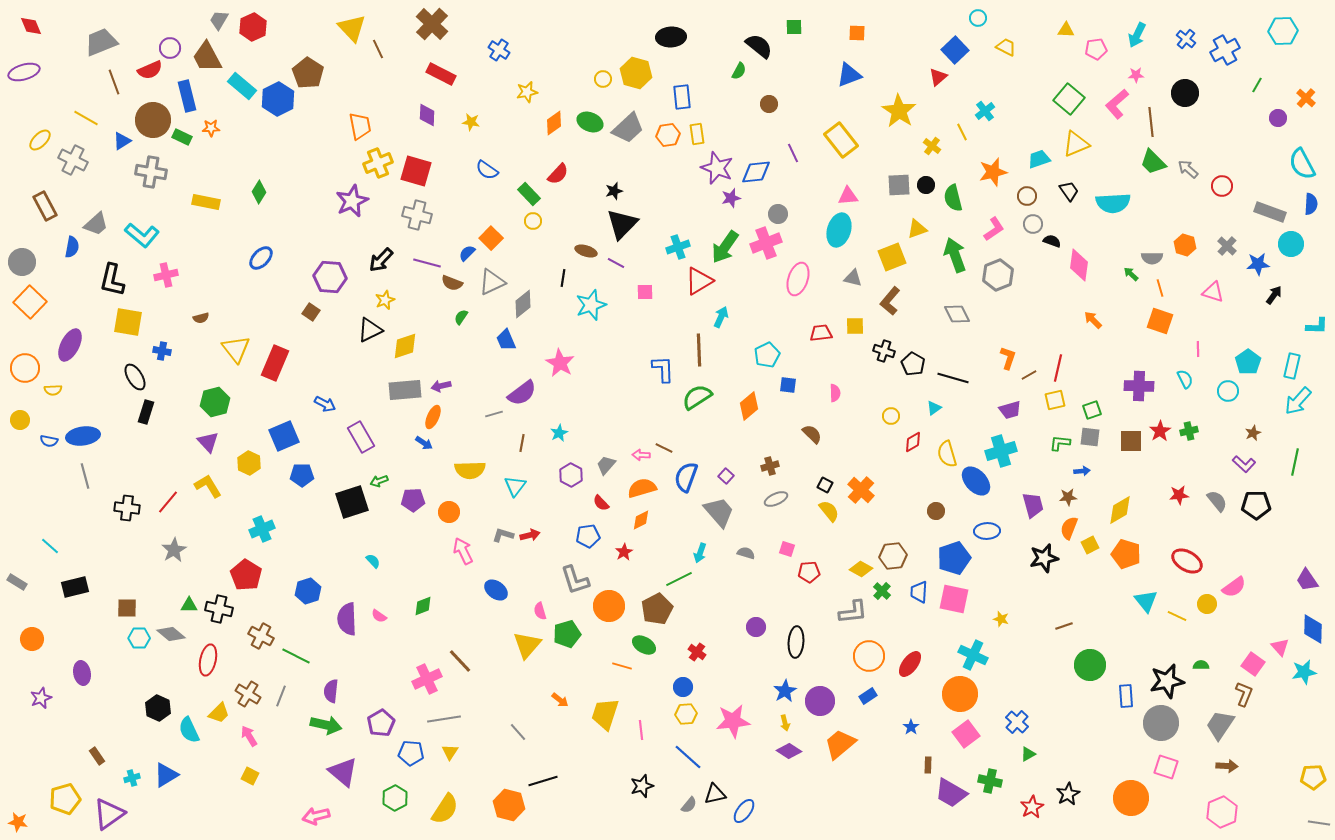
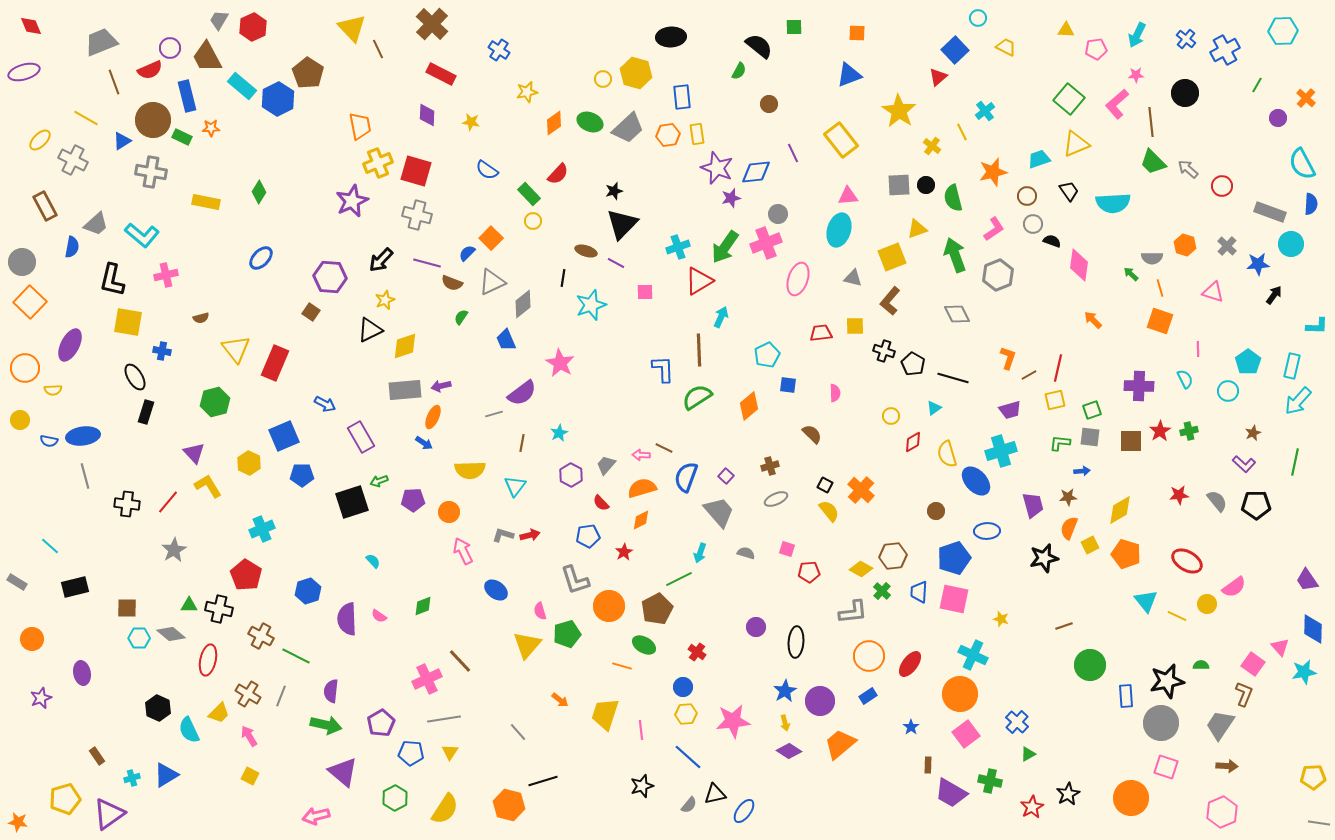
purple triangle at (208, 442): moved 14 px left, 11 px down
black cross at (127, 508): moved 4 px up
